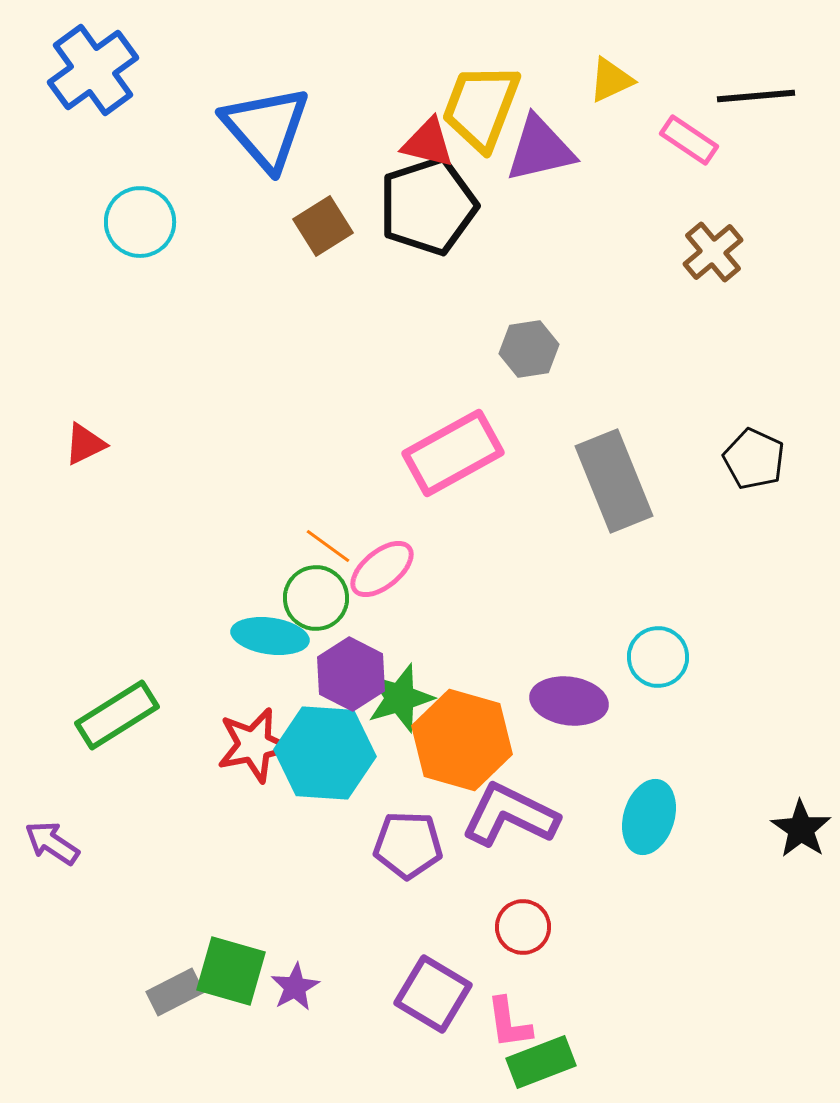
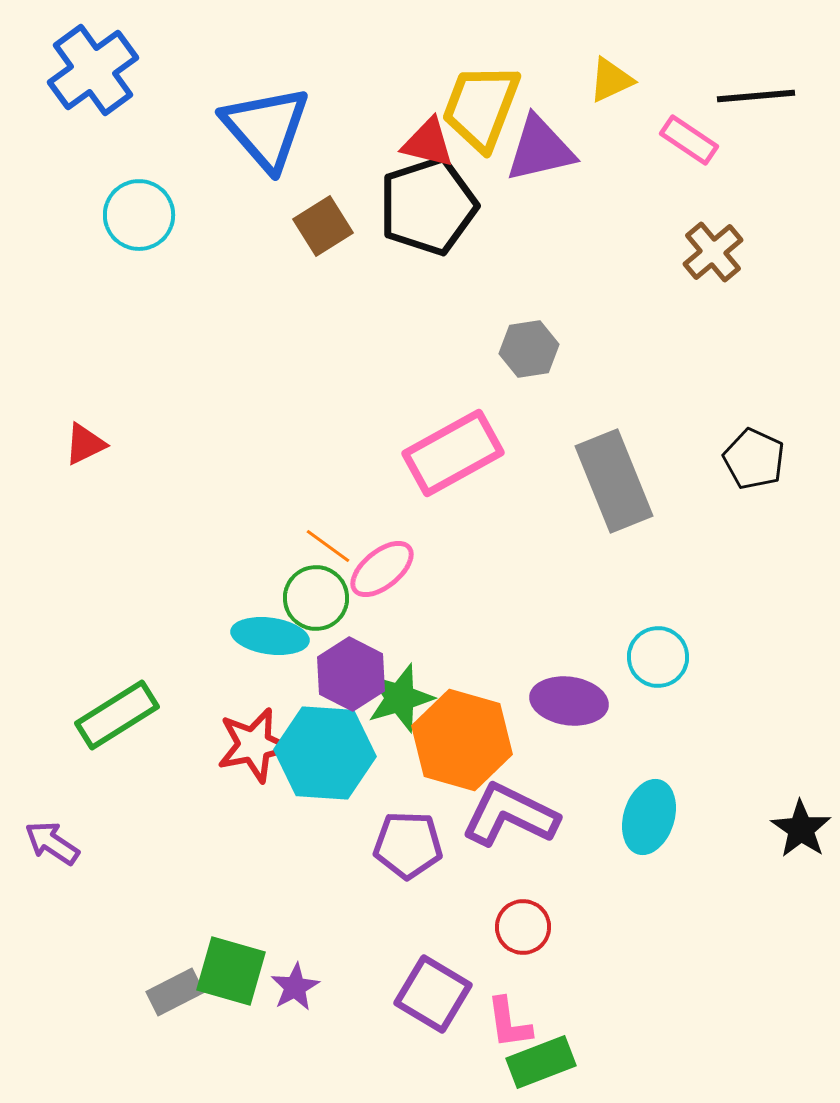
cyan circle at (140, 222): moved 1 px left, 7 px up
